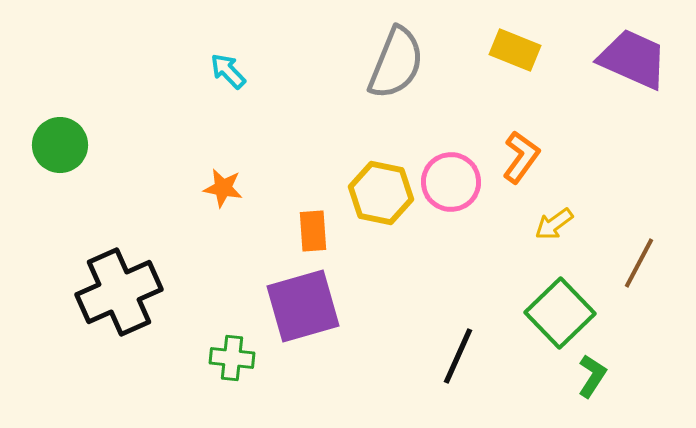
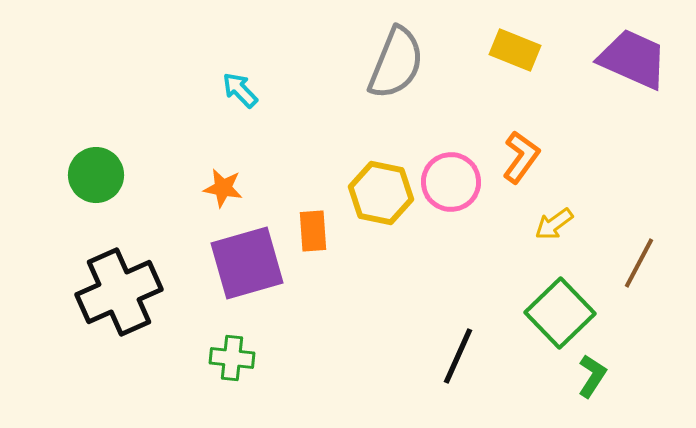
cyan arrow: moved 12 px right, 19 px down
green circle: moved 36 px right, 30 px down
purple square: moved 56 px left, 43 px up
